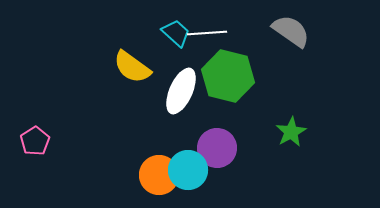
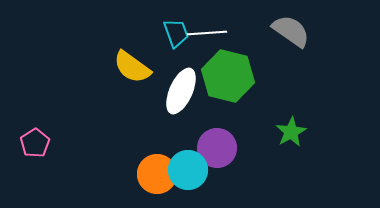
cyan trapezoid: rotated 28 degrees clockwise
pink pentagon: moved 2 px down
orange circle: moved 2 px left, 1 px up
